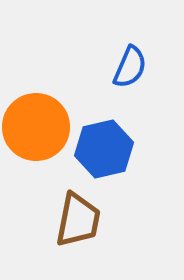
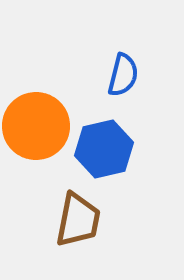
blue semicircle: moved 7 px left, 8 px down; rotated 9 degrees counterclockwise
orange circle: moved 1 px up
